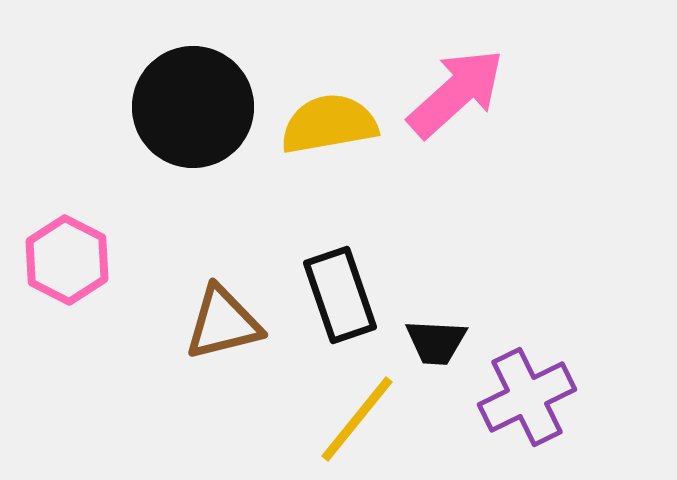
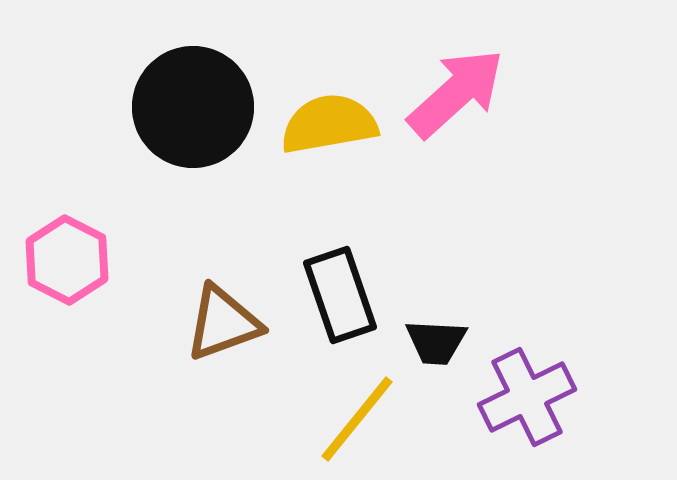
brown triangle: rotated 6 degrees counterclockwise
